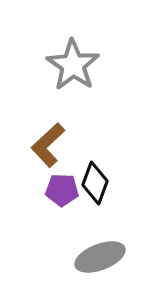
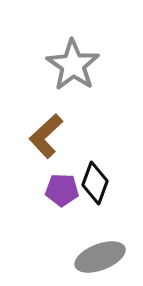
brown L-shape: moved 2 px left, 9 px up
